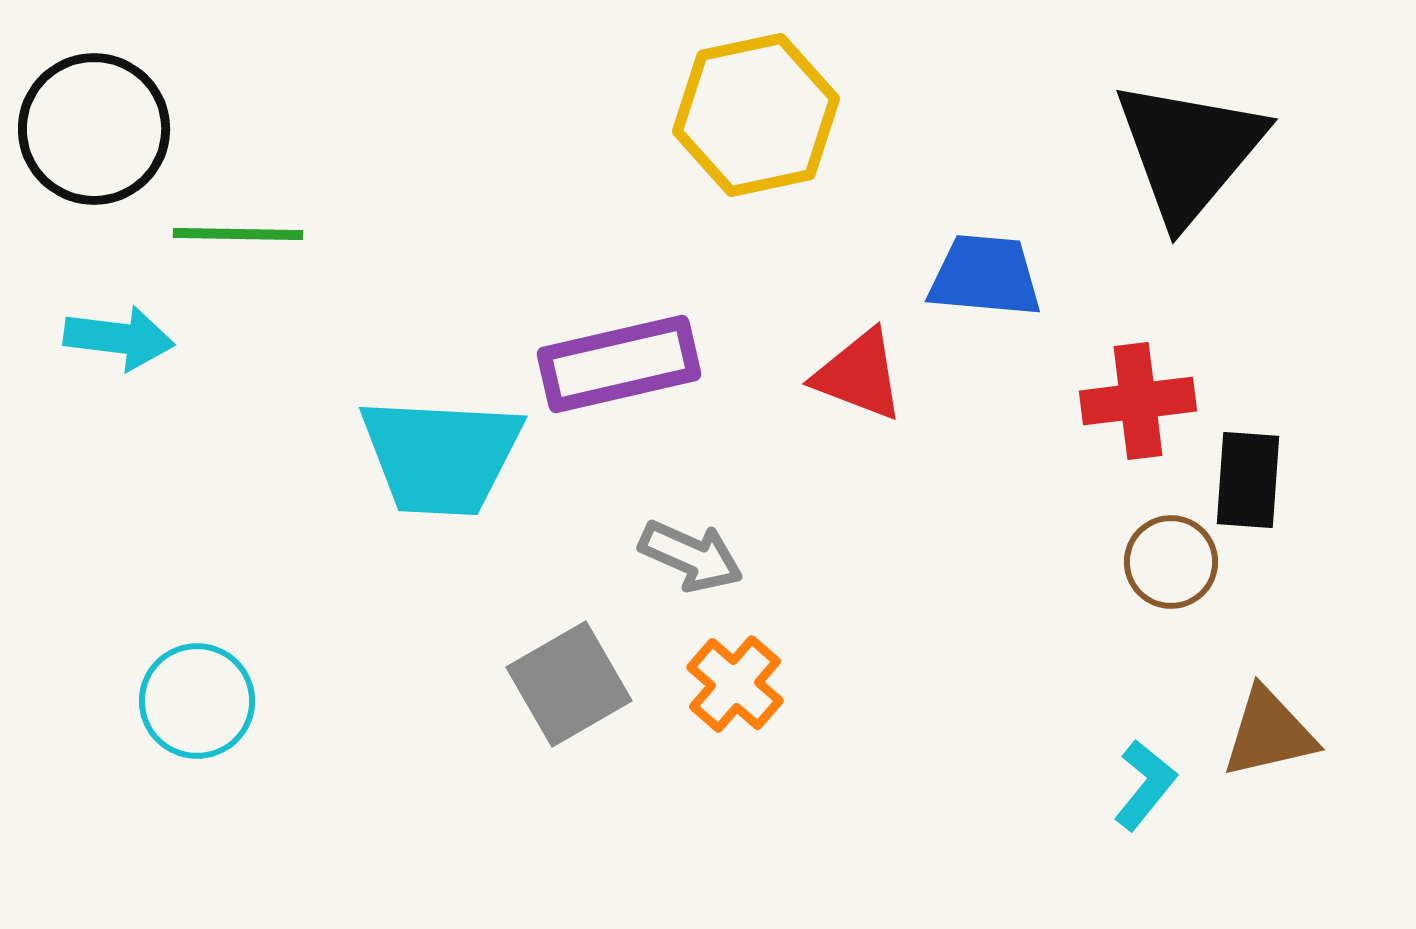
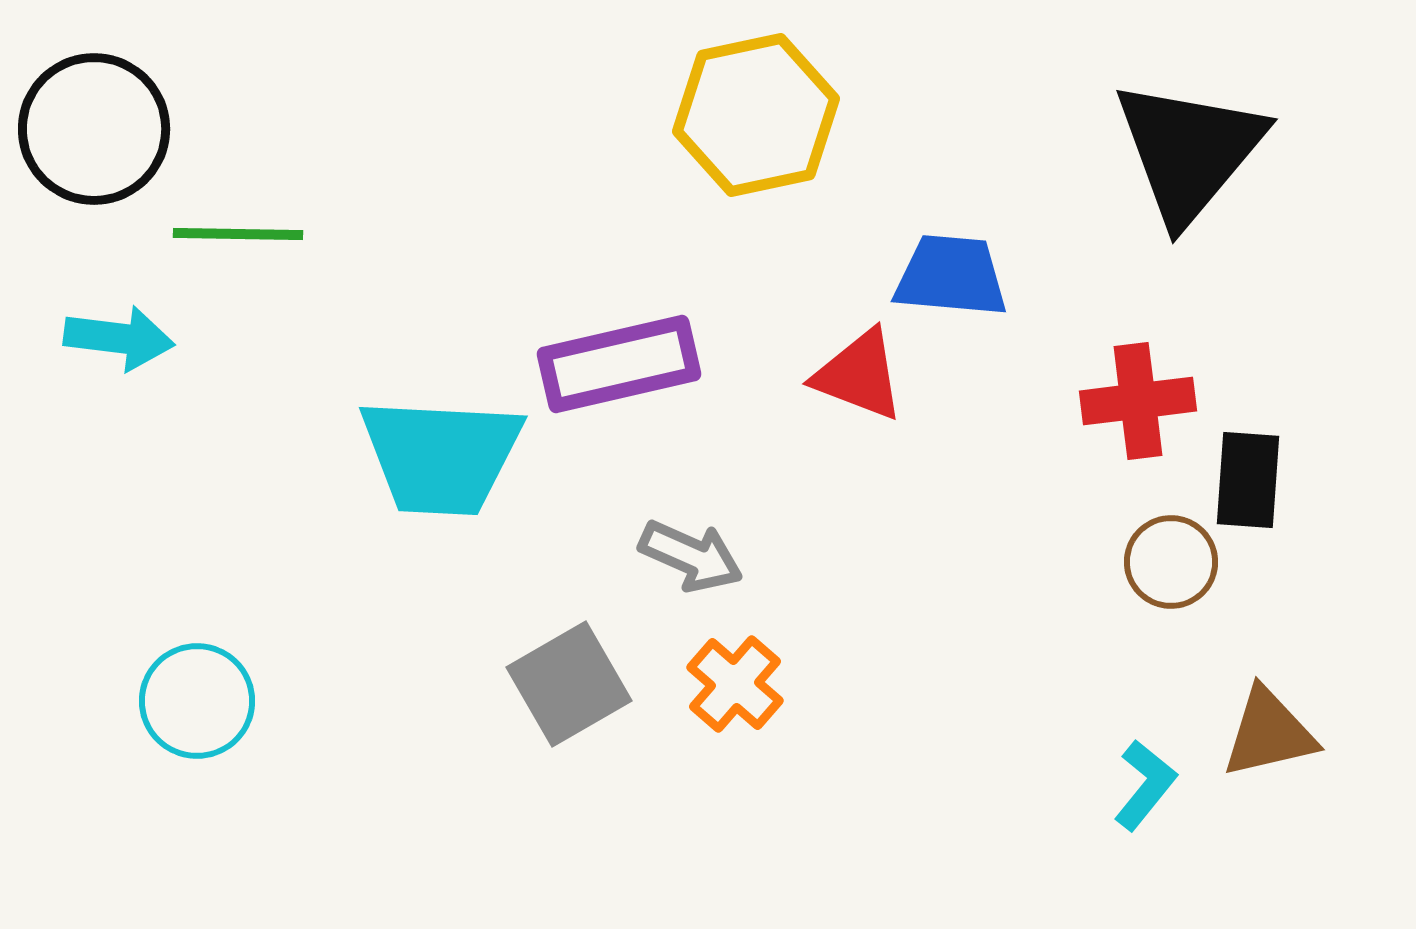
blue trapezoid: moved 34 px left
